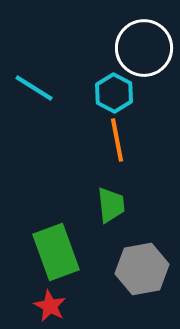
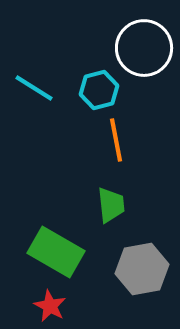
cyan hexagon: moved 15 px left, 3 px up; rotated 18 degrees clockwise
orange line: moved 1 px left
green rectangle: rotated 40 degrees counterclockwise
